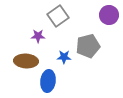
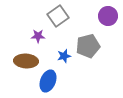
purple circle: moved 1 px left, 1 px down
blue star: moved 1 px up; rotated 16 degrees counterclockwise
blue ellipse: rotated 15 degrees clockwise
